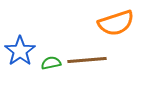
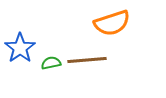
orange semicircle: moved 4 px left
blue star: moved 3 px up
